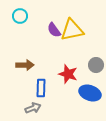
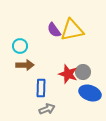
cyan circle: moved 30 px down
gray circle: moved 13 px left, 7 px down
gray arrow: moved 14 px right, 1 px down
